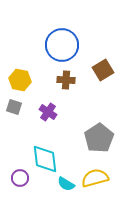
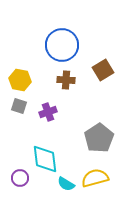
gray square: moved 5 px right, 1 px up
purple cross: rotated 36 degrees clockwise
